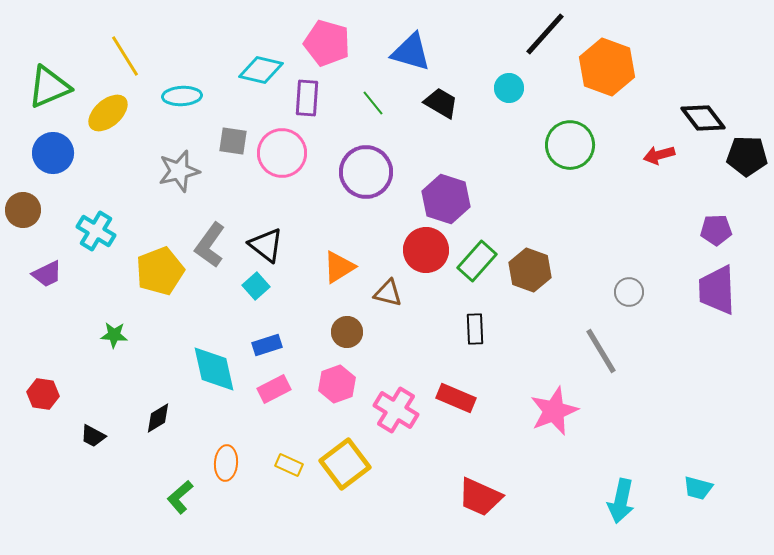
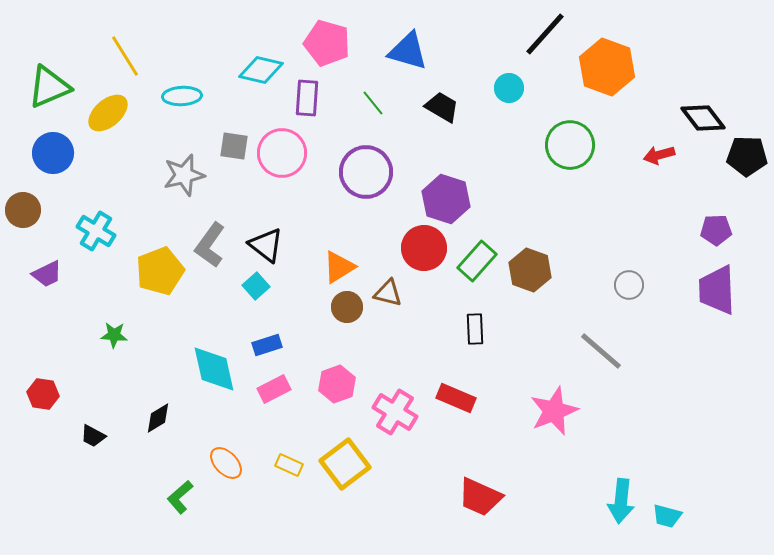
blue triangle at (411, 52): moved 3 px left, 1 px up
black trapezoid at (441, 103): moved 1 px right, 4 px down
gray square at (233, 141): moved 1 px right, 5 px down
gray star at (179, 171): moved 5 px right, 4 px down
red circle at (426, 250): moved 2 px left, 2 px up
gray circle at (629, 292): moved 7 px up
brown circle at (347, 332): moved 25 px up
gray line at (601, 351): rotated 18 degrees counterclockwise
pink cross at (396, 410): moved 1 px left, 2 px down
orange ellipse at (226, 463): rotated 48 degrees counterclockwise
cyan trapezoid at (698, 488): moved 31 px left, 28 px down
cyan arrow at (621, 501): rotated 6 degrees counterclockwise
